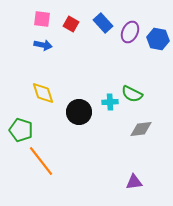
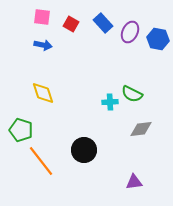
pink square: moved 2 px up
black circle: moved 5 px right, 38 px down
